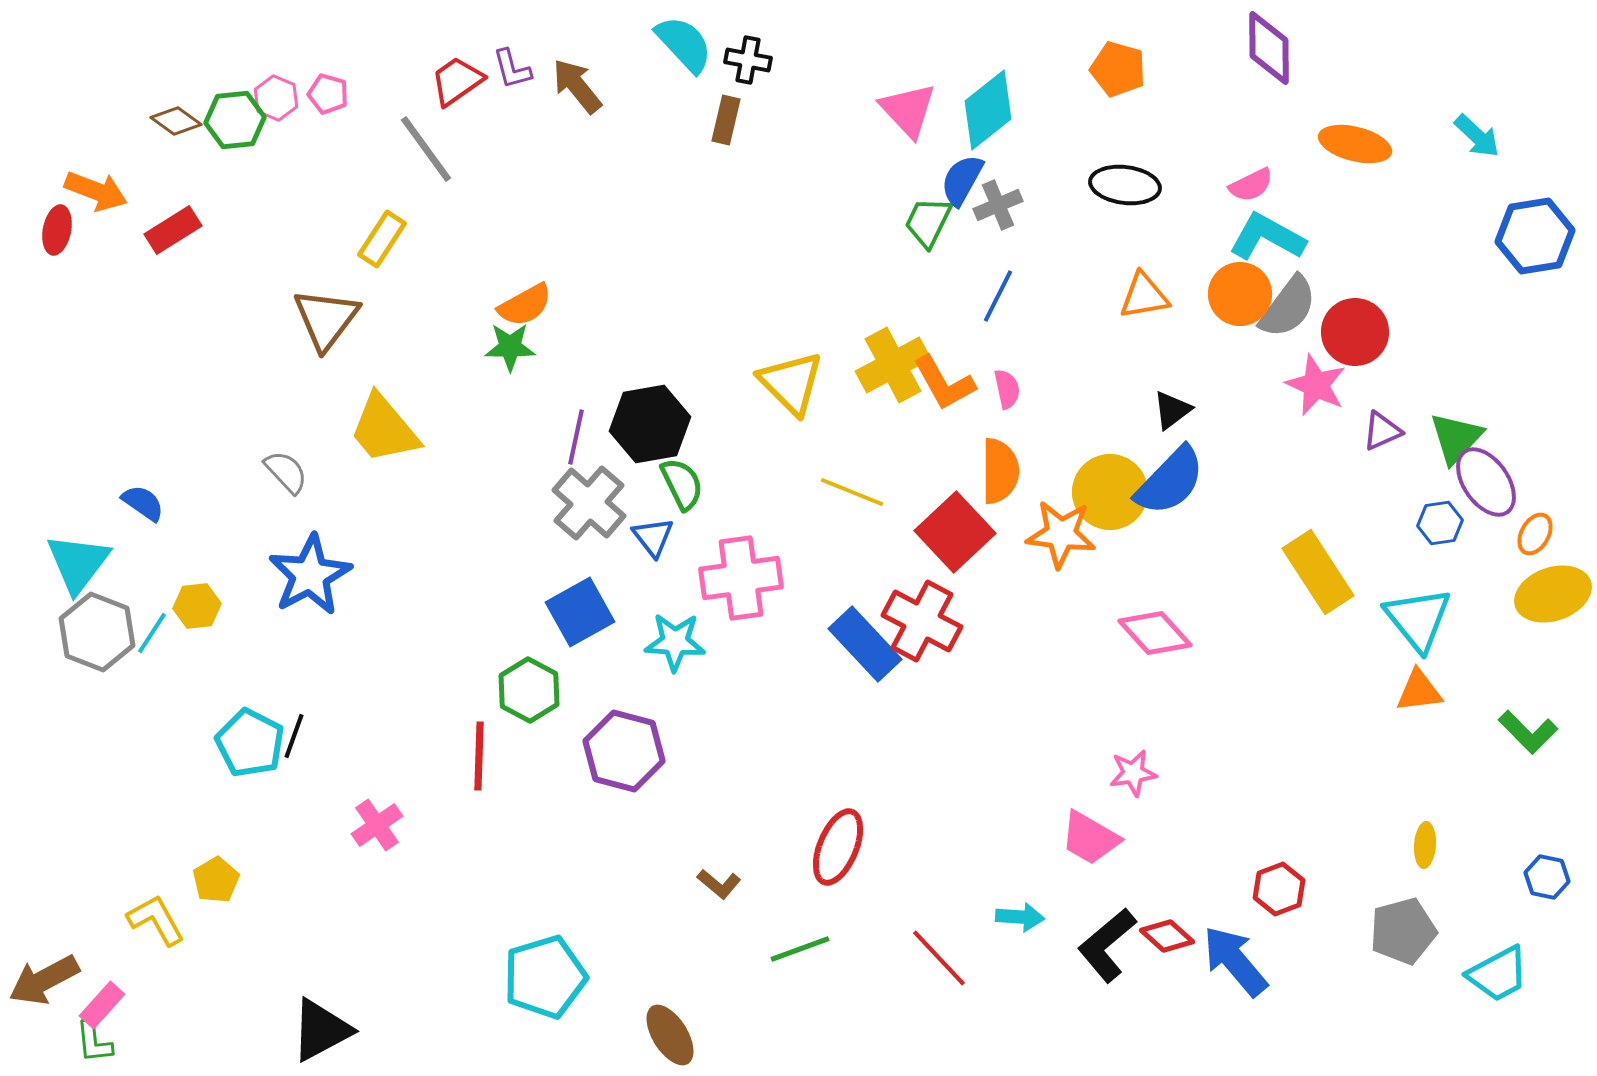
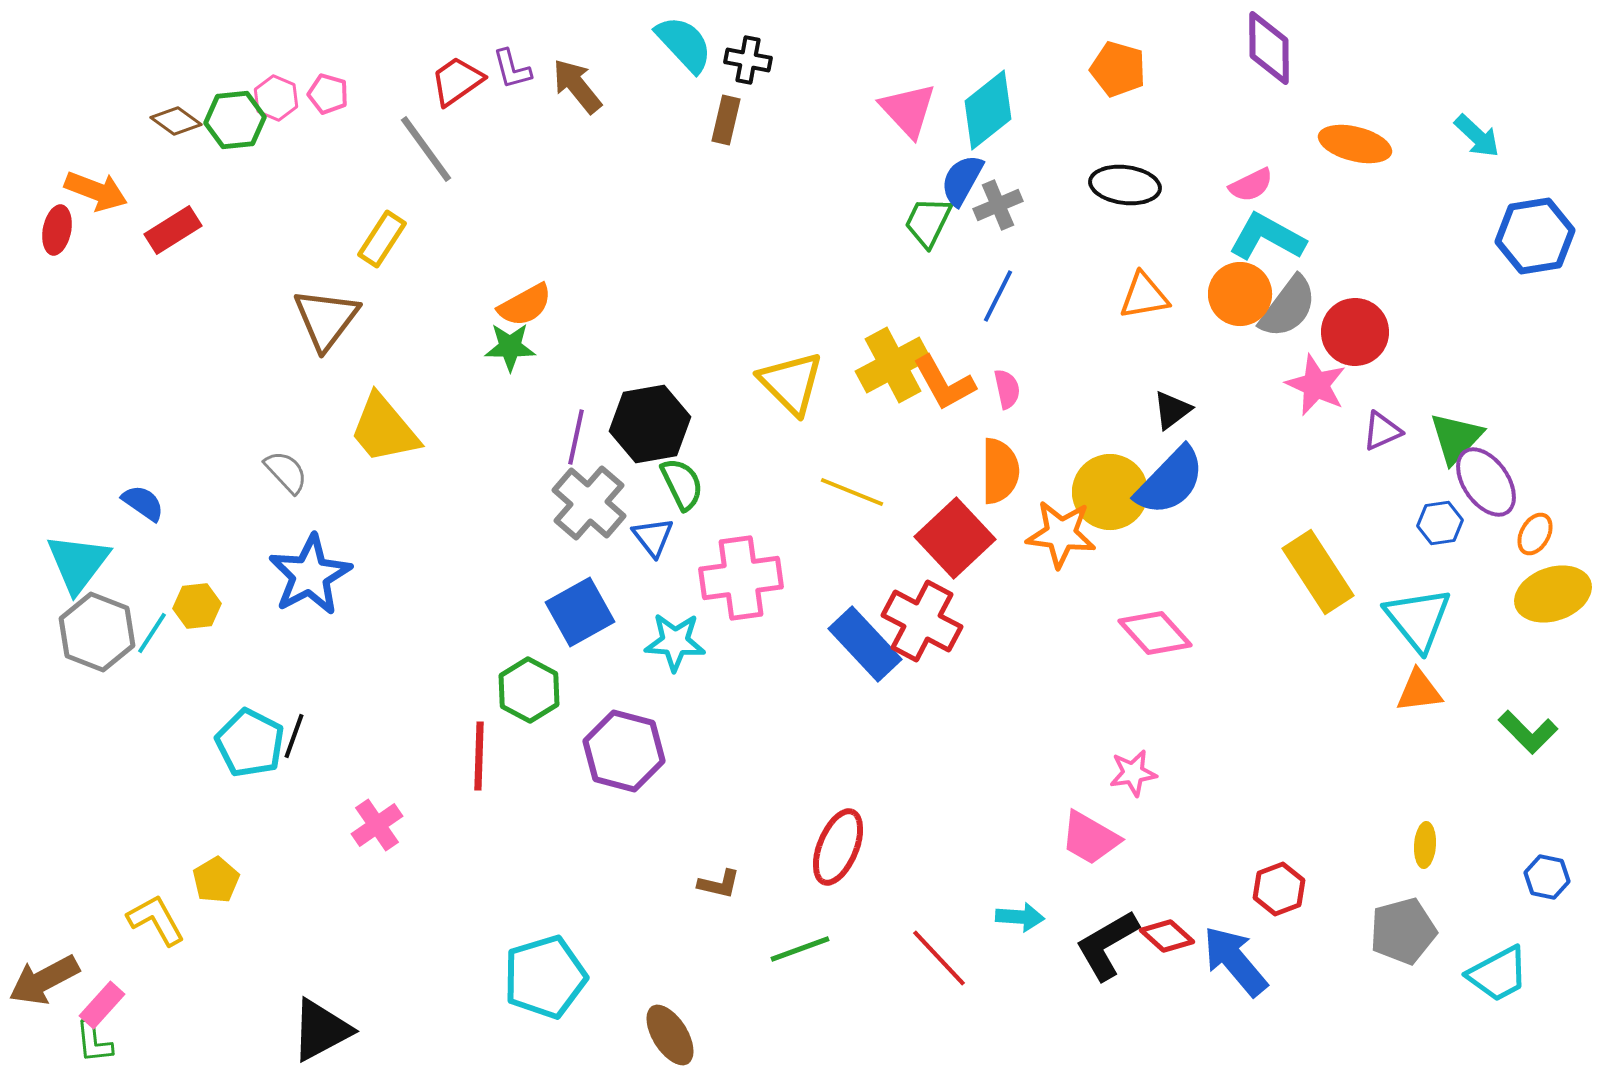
red square at (955, 532): moved 6 px down
brown L-shape at (719, 884): rotated 27 degrees counterclockwise
black L-shape at (1107, 945): rotated 10 degrees clockwise
